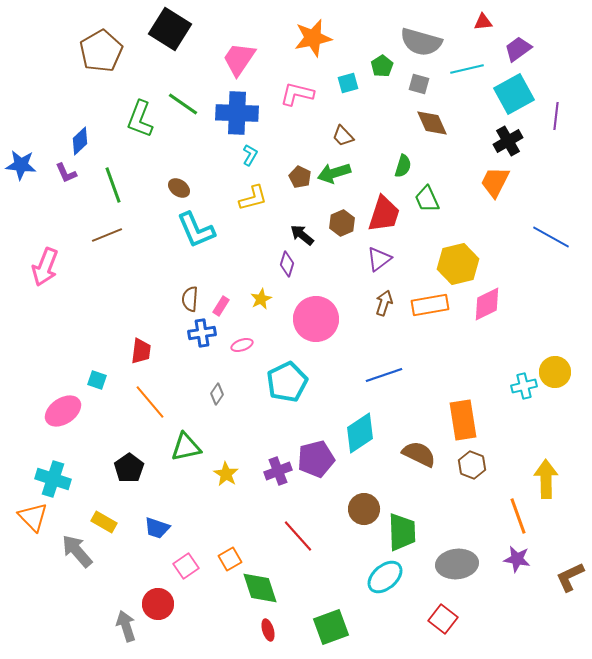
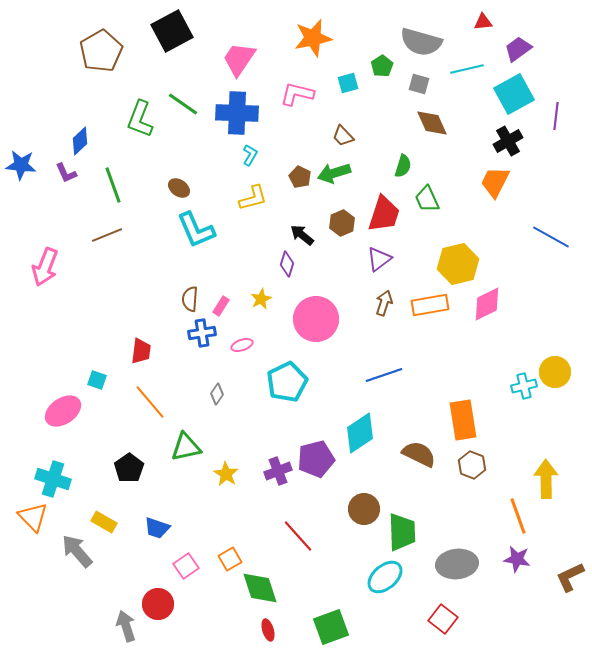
black square at (170, 29): moved 2 px right, 2 px down; rotated 30 degrees clockwise
